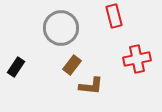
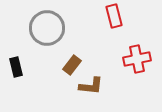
gray circle: moved 14 px left
black rectangle: rotated 48 degrees counterclockwise
